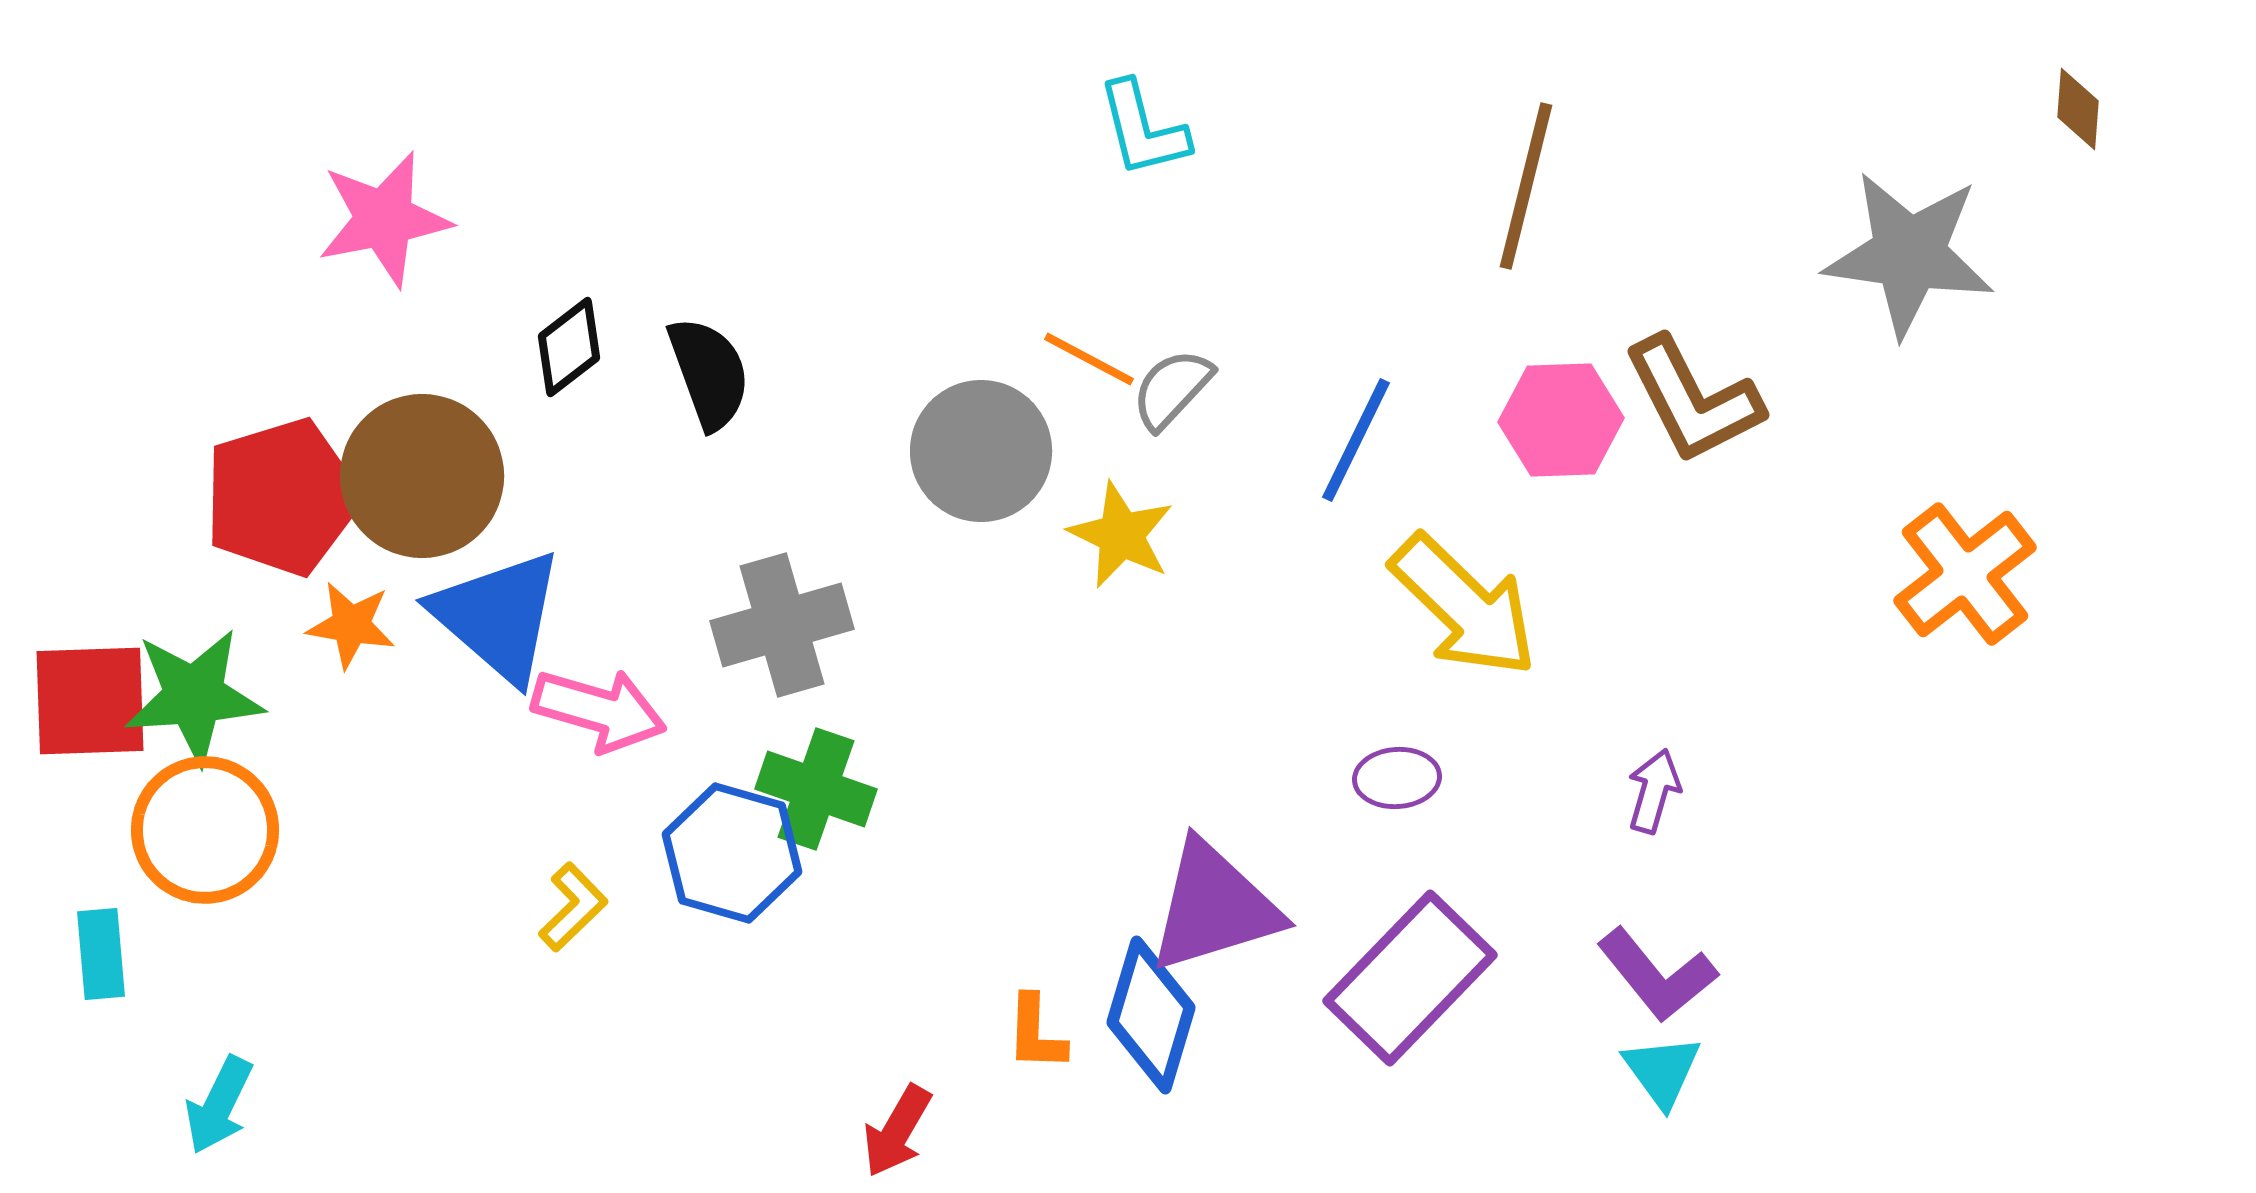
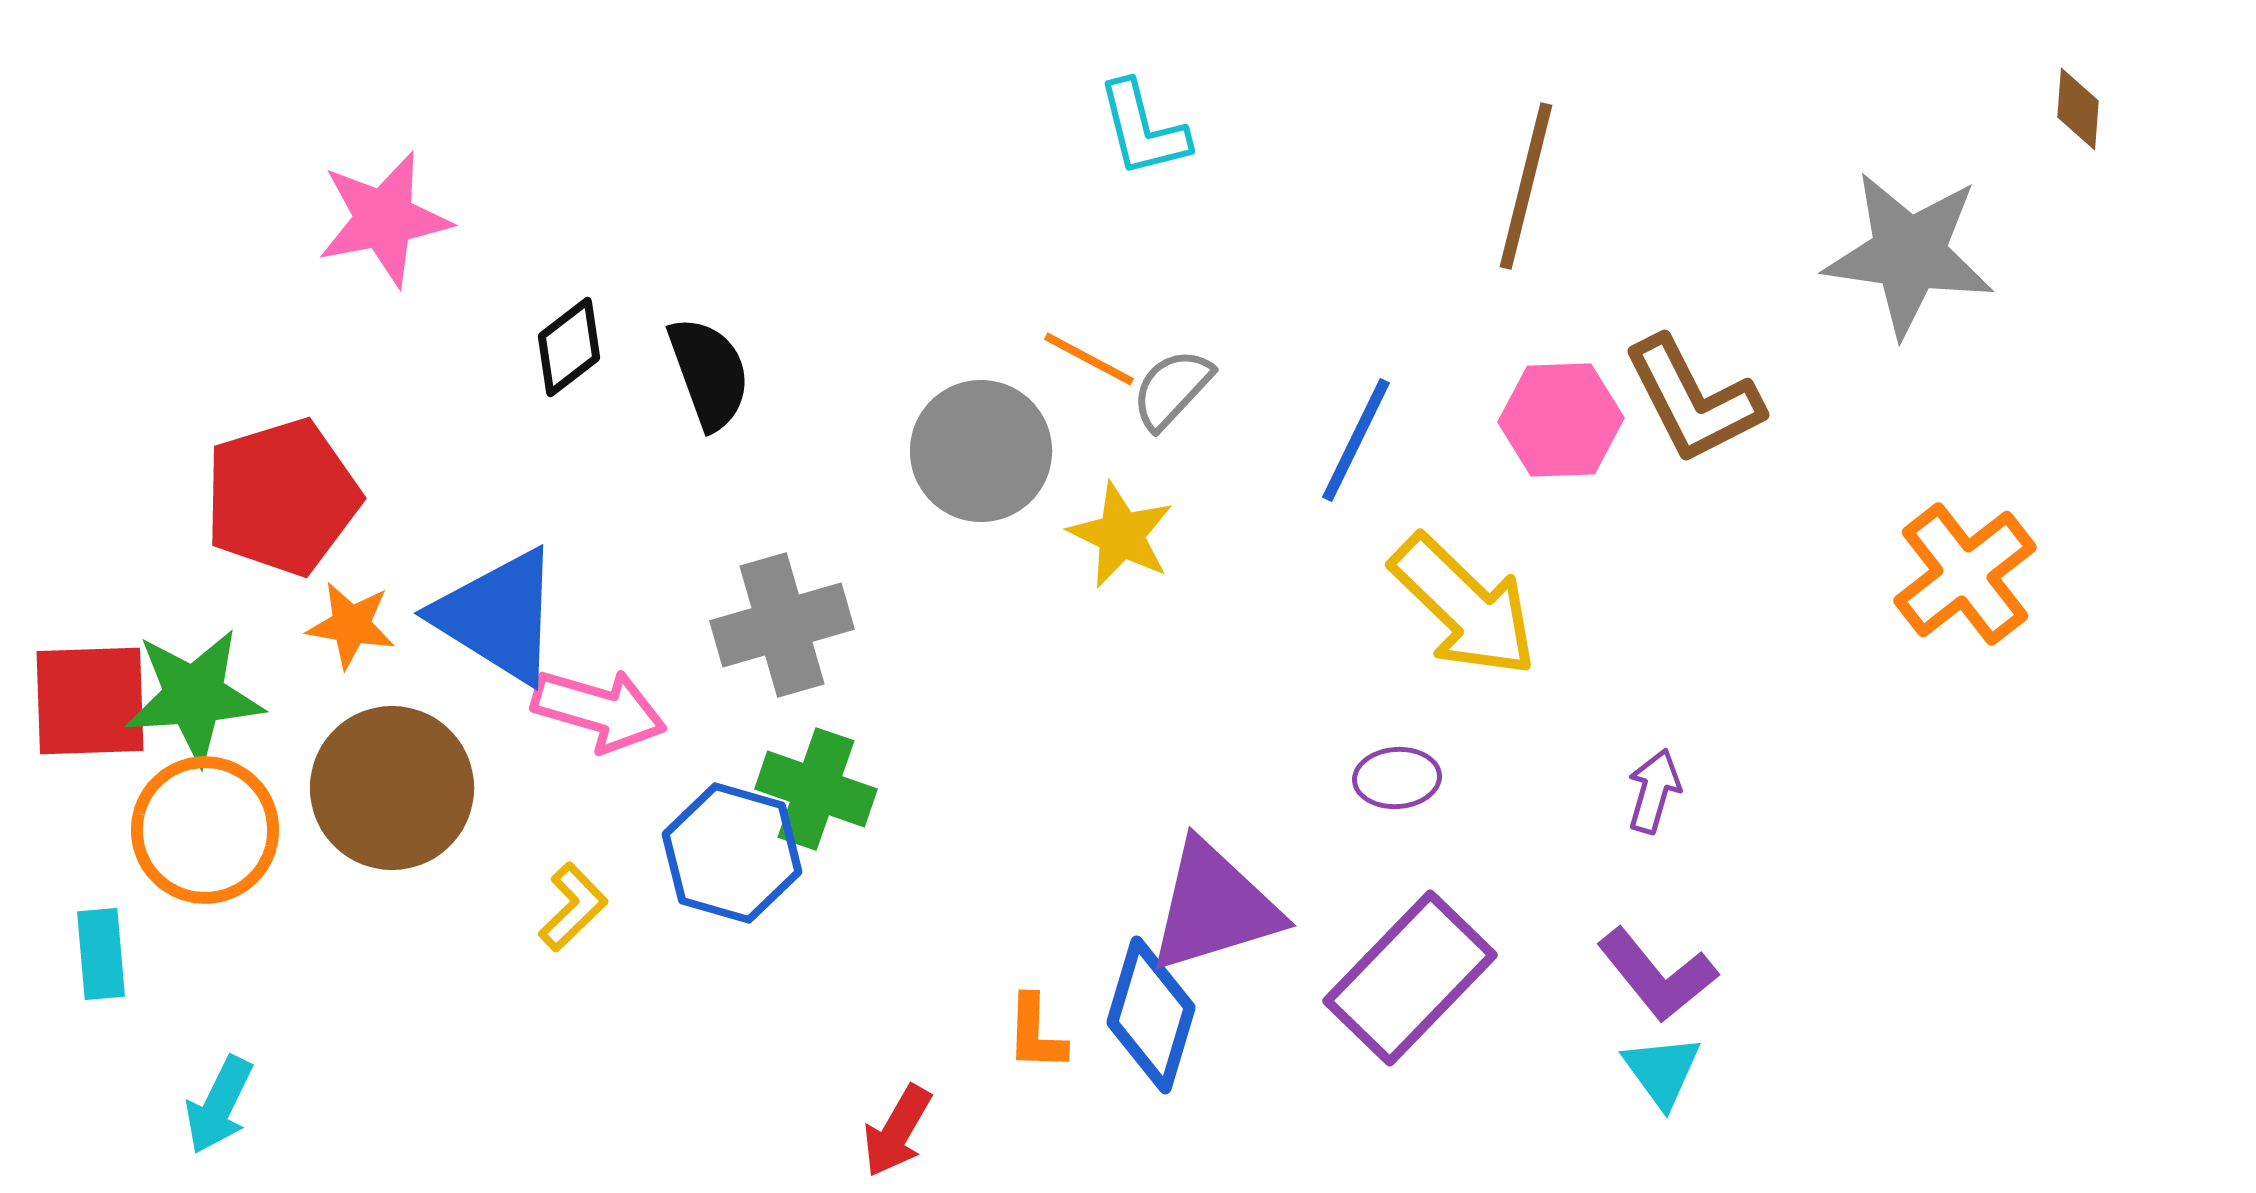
brown circle: moved 30 px left, 312 px down
blue triangle: rotated 9 degrees counterclockwise
